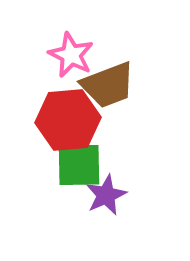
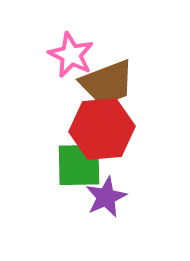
brown trapezoid: moved 1 px left, 2 px up
red hexagon: moved 34 px right, 9 px down
purple star: moved 2 px down
